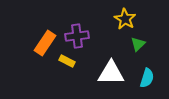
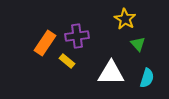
green triangle: rotated 28 degrees counterclockwise
yellow rectangle: rotated 14 degrees clockwise
